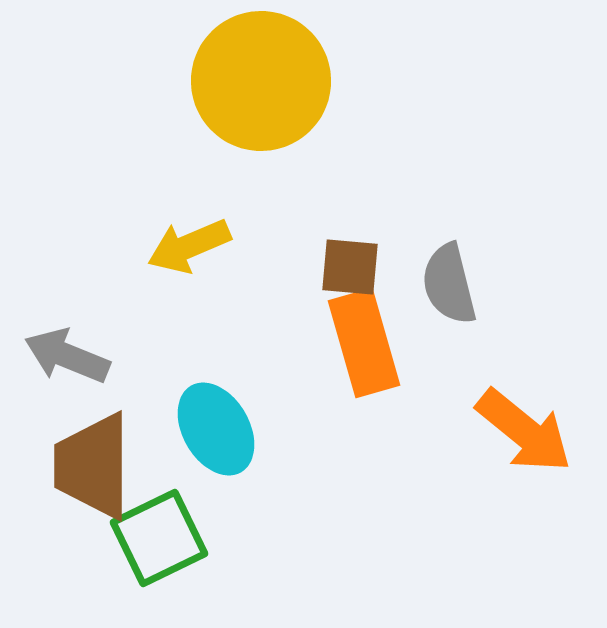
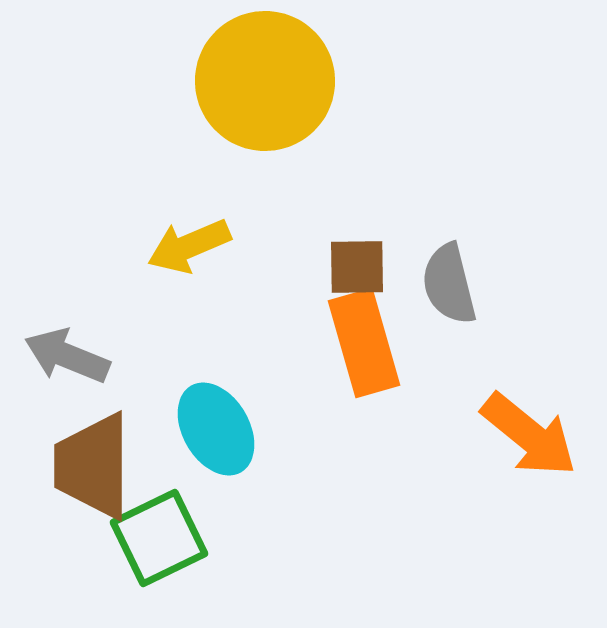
yellow circle: moved 4 px right
brown square: moved 7 px right; rotated 6 degrees counterclockwise
orange arrow: moved 5 px right, 4 px down
